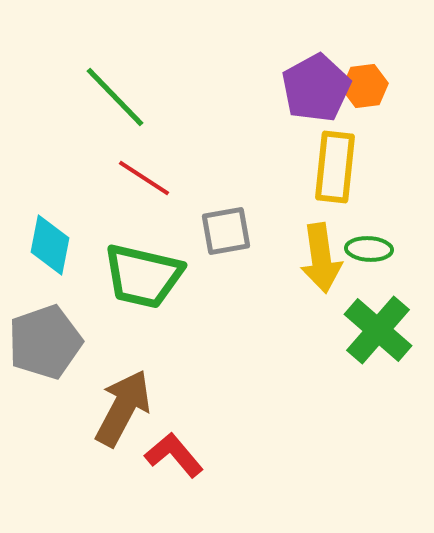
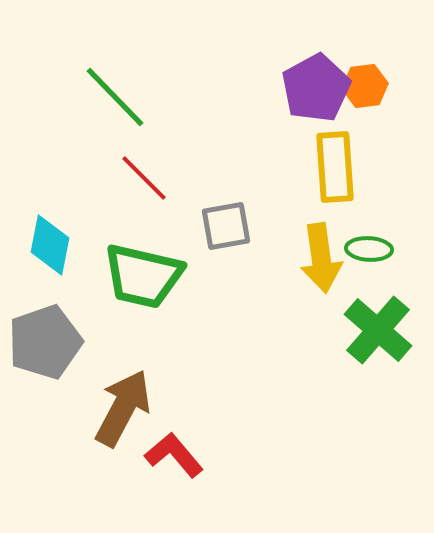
yellow rectangle: rotated 10 degrees counterclockwise
red line: rotated 12 degrees clockwise
gray square: moved 5 px up
